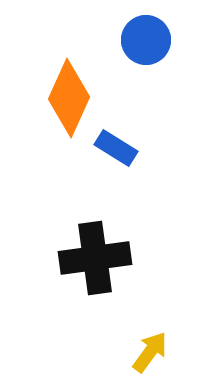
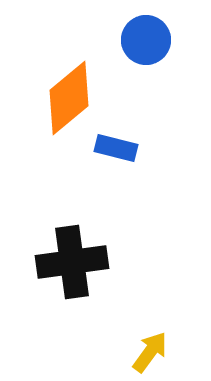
orange diamond: rotated 26 degrees clockwise
blue rectangle: rotated 18 degrees counterclockwise
black cross: moved 23 px left, 4 px down
